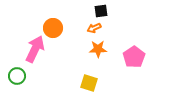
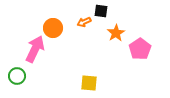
black square: rotated 16 degrees clockwise
orange arrow: moved 10 px left, 6 px up
orange star: moved 18 px right, 16 px up; rotated 30 degrees counterclockwise
pink pentagon: moved 6 px right, 8 px up
yellow square: rotated 12 degrees counterclockwise
